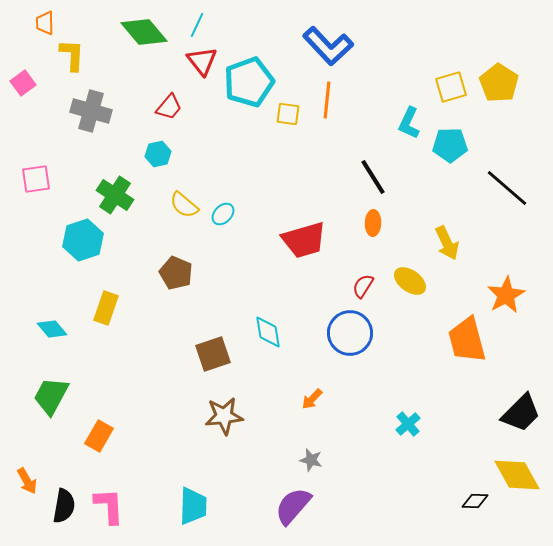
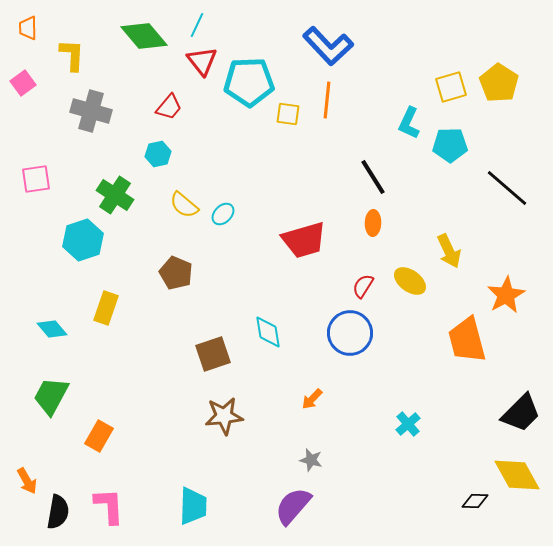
orange trapezoid at (45, 23): moved 17 px left, 5 px down
green diamond at (144, 32): moved 4 px down
cyan pentagon at (249, 82): rotated 18 degrees clockwise
yellow arrow at (447, 243): moved 2 px right, 8 px down
black semicircle at (64, 506): moved 6 px left, 6 px down
